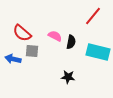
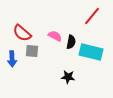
red line: moved 1 px left
cyan rectangle: moved 7 px left
blue arrow: moved 1 px left; rotated 105 degrees counterclockwise
